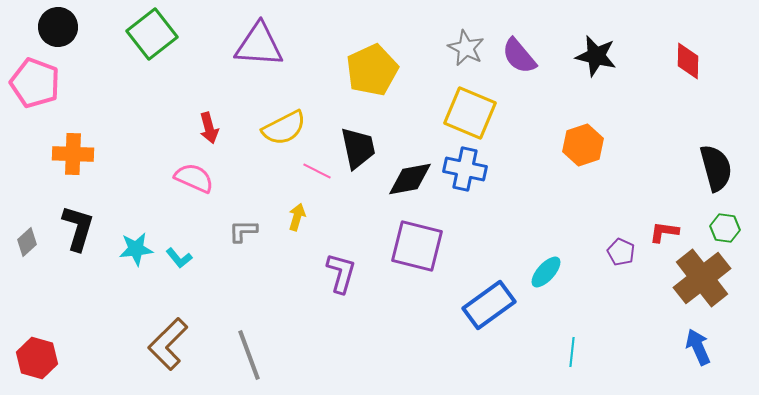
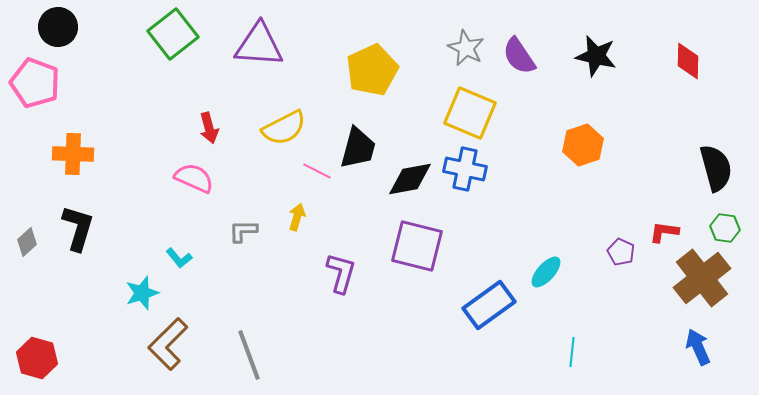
green square: moved 21 px right
purple semicircle: rotated 6 degrees clockwise
black trapezoid: rotated 27 degrees clockwise
cyan star: moved 6 px right, 44 px down; rotated 12 degrees counterclockwise
